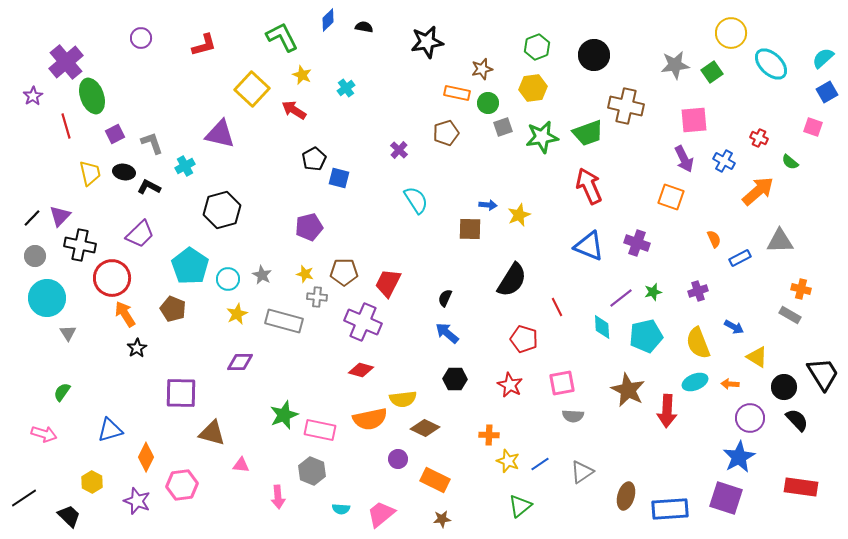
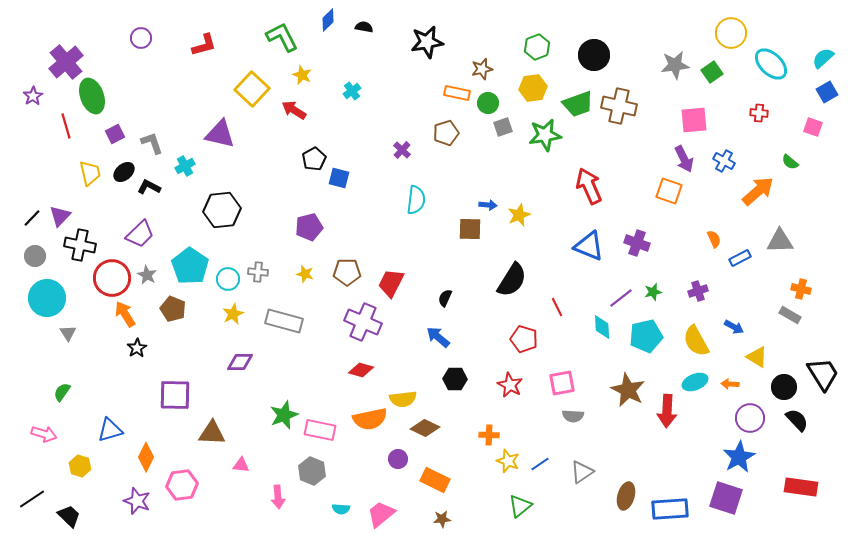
cyan cross at (346, 88): moved 6 px right, 3 px down
brown cross at (626, 106): moved 7 px left
green trapezoid at (588, 133): moved 10 px left, 29 px up
green star at (542, 137): moved 3 px right, 2 px up
red cross at (759, 138): moved 25 px up; rotated 18 degrees counterclockwise
purple cross at (399, 150): moved 3 px right
black ellipse at (124, 172): rotated 50 degrees counterclockwise
orange square at (671, 197): moved 2 px left, 6 px up
cyan semicircle at (416, 200): rotated 40 degrees clockwise
black hexagon at (222, 210): rotated 9 degrees clockwise
brown pentagon at (344, 272): moved 3 px right
gray star at (262, 275): moved 115 px left
red trapezoid at (388, 283): moved 3 px right
gray cross at (317, 297): moved 59 px left, 25 px up
yellow star at (237, 314): moved 4 px left
blue arrow at (447, 333): moved 9 px left, 4 px down
yellow semicircle at (698, 343): moved 2 px left, 2 px up; rotated 8 degrees counterclockwise
purple square at (181, 393): moved 6 px left, 2 px down
brown triangle at (212, 433): rotated 12 degrees counterclockwise
yellow hexagon at (92, 482): moved 12 px left, 16 px up; rotated 10 degrees counterclockwise
black line at (24, 498): moved 8 px right, 1 px down
